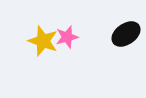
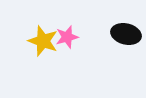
black ellipse: rotated 48 degrees clockwise
